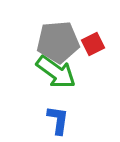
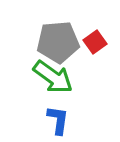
red square: moved 2 px right, 2 px up; rotated 10 degrees counterclockwise
green arrow: moved 3 px left, 5 px down
